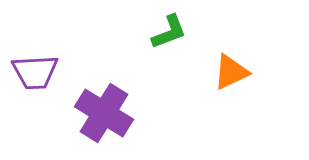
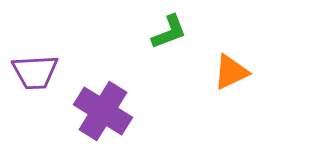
purple cross: moved 1 px left, 2 px up
